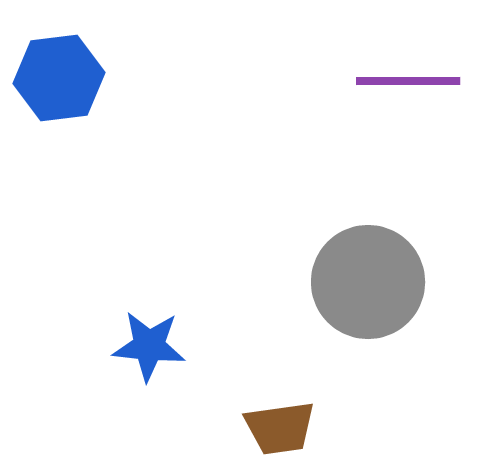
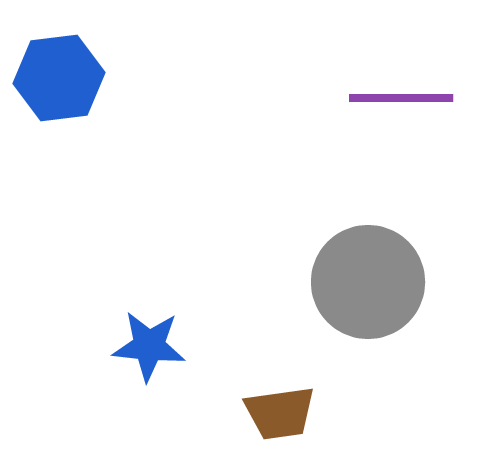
purple line: moved 7 px left, 17 px down
brown trapezoid: moved 15 px up
